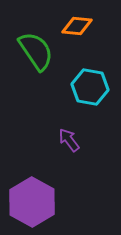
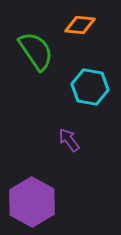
orange diamond: moved 3 px right, 1 px up
